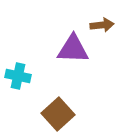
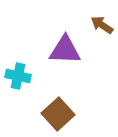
brown arrow: rotated 140 degrees counterclockwise
purple triangle: moved 8 px left, 1 px down
